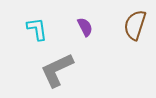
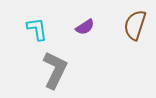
purple semicircle: rotated 84 degrees clockwise
gray L-shape: moved 2 px left; rotated 141 degrees clockwise
